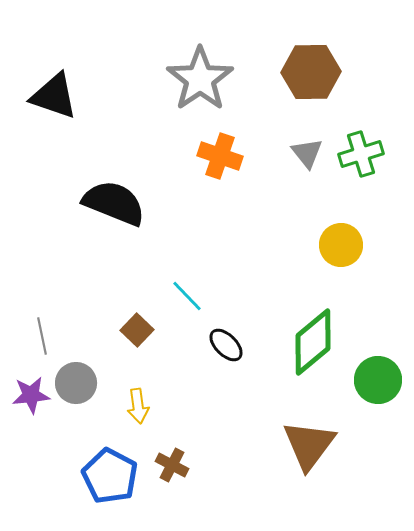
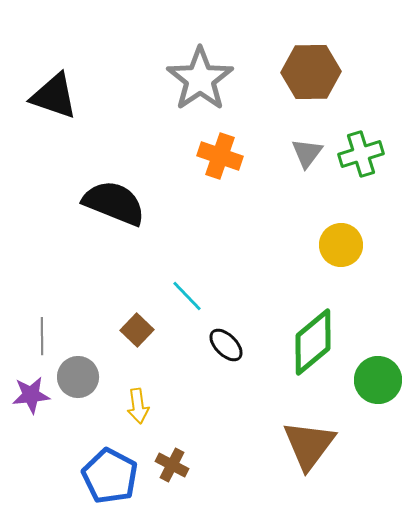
gray triangle: rotated 16 degrees clockwise
gray line: rotated 12 degrees clockwise
gray circle: moved 2 px right, 6 px up
